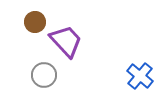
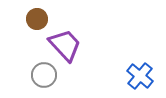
brown circle: moved 2 px right, 3 px up
purple trapezoid: moved 1 px left, 4 px down
